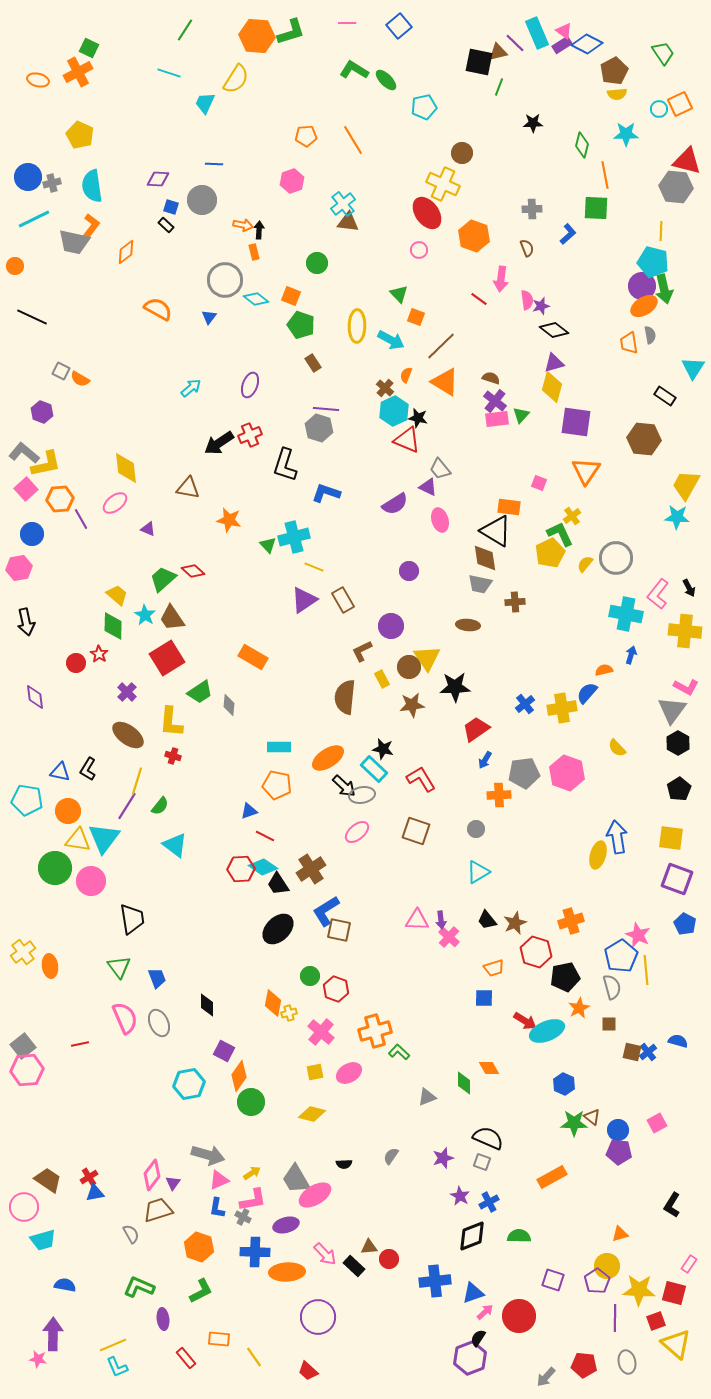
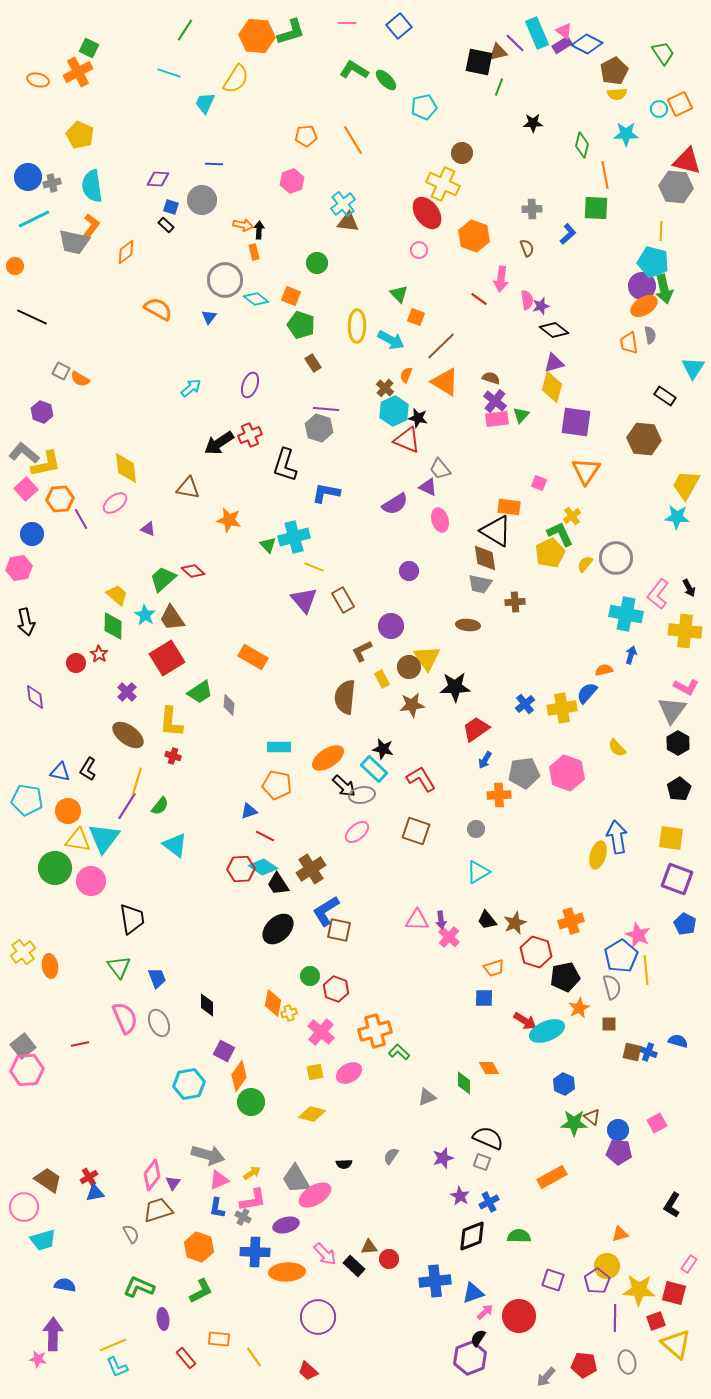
blue L-shape at (326, 493): rotated 8 degrees counterclockwise
purple triangle at (304, 600): rotated 36 degrees counterclockwise
blue cross at (648, 1052): rotated 30 degrees counterclockwise
